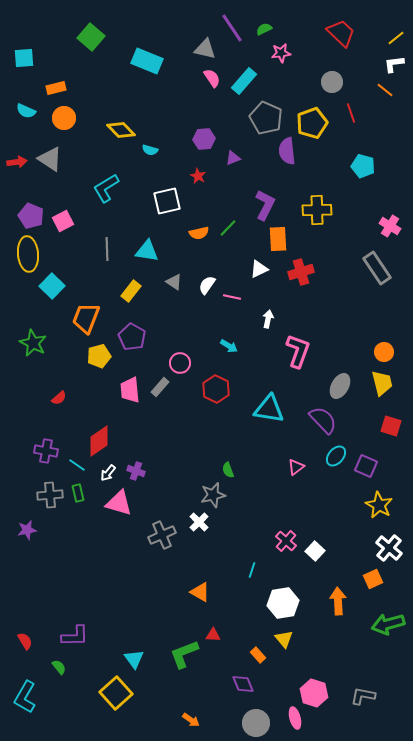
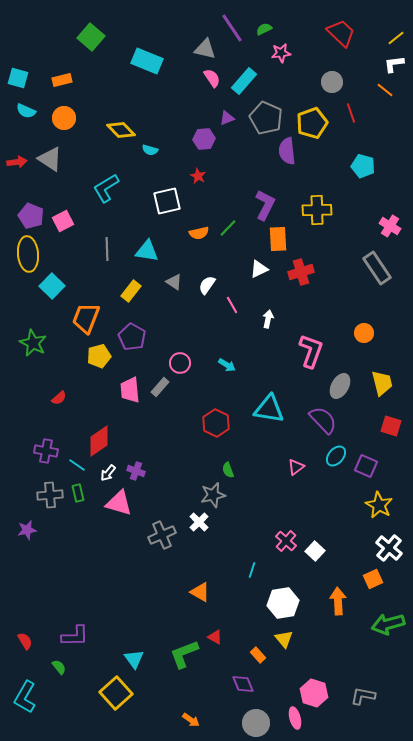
cyan square at (24, 58): moved 6 px left, 20 px down; rotated 20 degrees clockwise
orange rectangle at (56, 88): moved 6 px right, 8 px up
purple triangle at (233, 158): moved 6 px left, 40 px up
pink line at (232, 297): moved 8 px down; rotated 48 degrees clockwise
cyan arrow at (229, 346): moved 2 px left, 19 px down
pink L-shape at (298, 351): moved 13 px right
orange circle at (384, 352): moved 20 px left, 19 px up
red hexagon at (216, 389): moved 34 px down
red triangle at (213, 635): moved 2 px right, 2 px down; rotated 28 degrees clockwise
